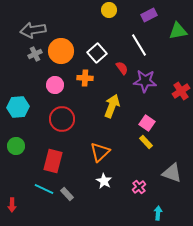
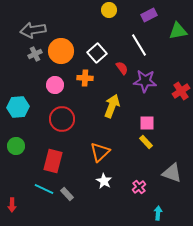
pink square: rotated 35 degrees counterclockwise
